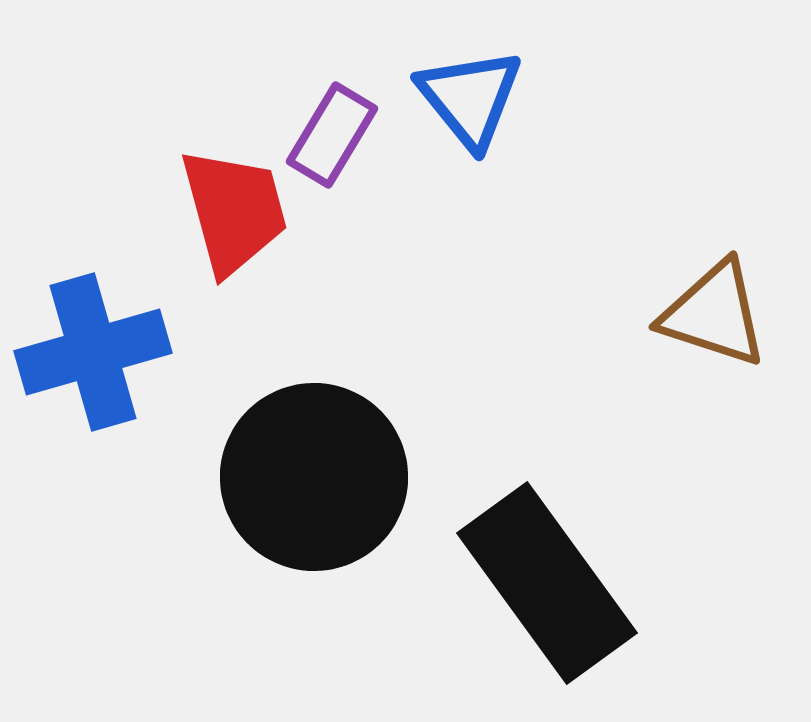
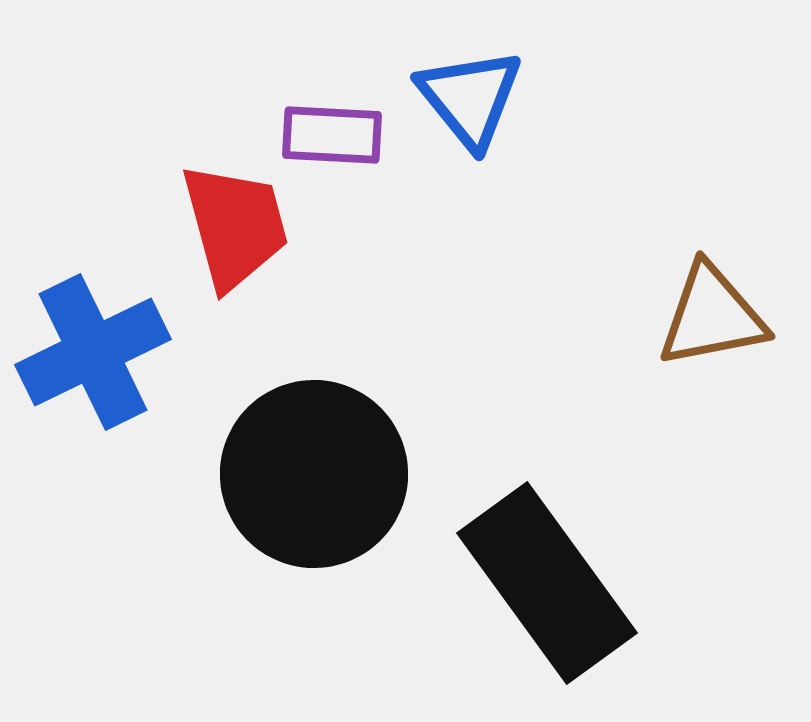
purple rectangle: rotated 62 degrees clockwise
red trapezoid: moved 1 px right, 15 px down
brown triangle: moved 2 px left, 2 px down; rotated 29 degrees counterclockwise
blue cross: rotated 10 degrees counterclockwise
black circle: moved 3 px up
